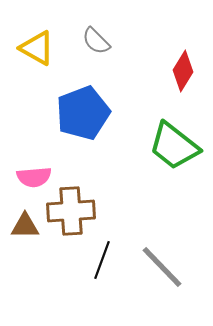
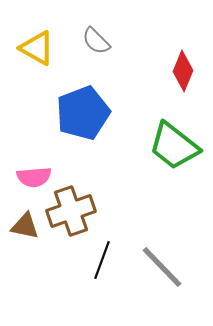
red diamond: rotated 9 degrees counterclockwise
brown cross: rotated 15 degrees counterclockwise
brown triangle: rotated 12 degrees clockwise
